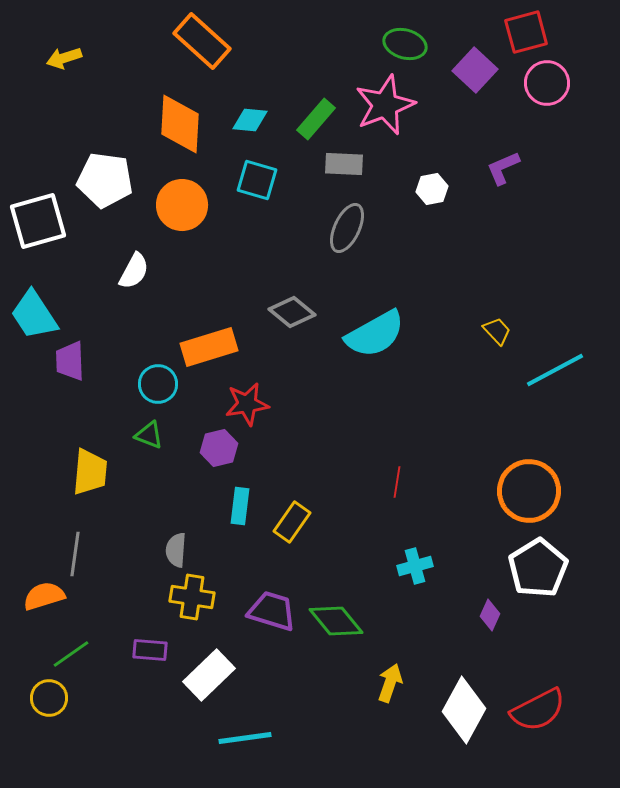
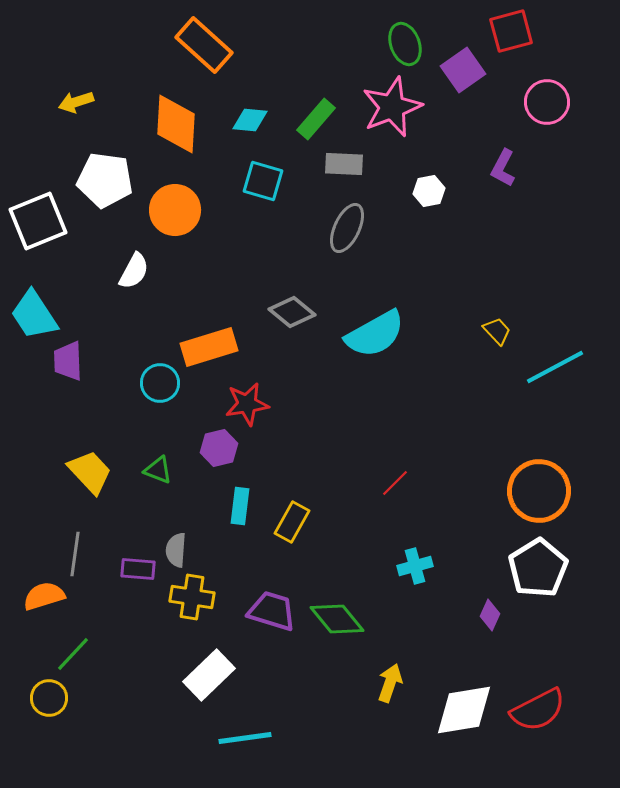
red square at (526, 32): moved 15 px left, 1 px up
orange rectangle at (202, 41): moved 2 px right, 4 px down
green ellipse at (405, 44): rotated 54 degrees clockwise
yellow arrow at (64, 58): moved 12 px right, 44 px down
purple square at (475, 70): moved 12 px left; rotated 12 degrees clockwise
pink circle at (547, 83): moved 19 px down
pink star at (385, 105): moved 7 px right, 2 px down
orange diamond at (180, 124): moved 4 px left
purple L-shape at (503, 168): rotated 39 degrees counterclockwise
cyan square at (257, 180): moved 6 px right, 1 px down
white hexagon at (432, 189): moved 3 px left, 2 px down
orange circle at (182, 205): moved 7 px left, 5 px down
white square at (38, 221): rotated 6 degrees counterclockwise
purple trapezoid at (70, 361): moved 2 px left
cyan line at (555, 370): moved 3 px up
cyan circle at (158, 384): moved 2 px right, 1 px up
green triangle at (149, 435): moved 9 px right, 35 px down
yellow trapezoid at (90, 472): rotated 48 degrees counterclockwise
red line at (397, 482): moved 2 px left, 1 px down; rotated 36 degrees clockwise
orange circle at (529, 491): moved 10 px right
yellow rectangle at (292, 522): rotated 6 degrees counterclockwise
green diamond at (336, 621): moved 1 px right, 2 px up
purple rectangle at (150, 650): moved 12 px left, 81 px up
green line at (71, 654): moved 2 px right; rotated 12 degrees counterclockwise
white diamond at (464, 710): rotated 52 degrees clockwise
